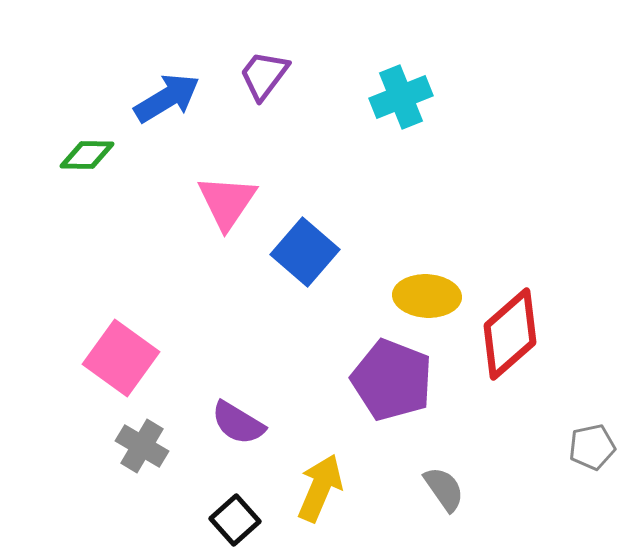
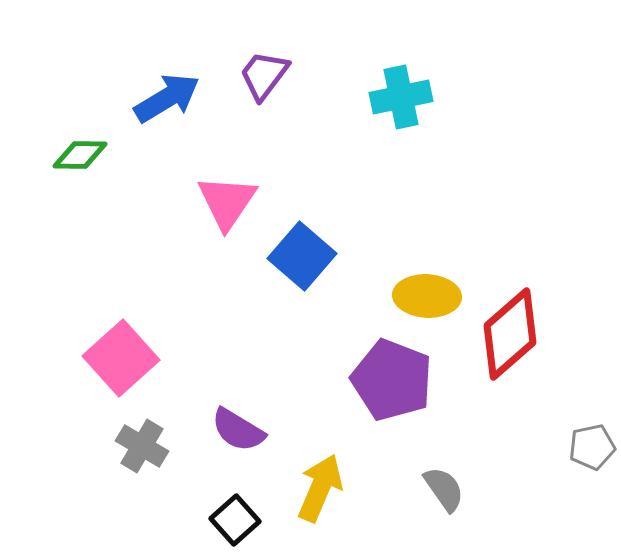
cyan cross: rotated 10 degrees clockwise
green diamond: moved 7 px left
blue square: moved 3 px left, 4 px down
pink square: rotated 12 degrees clockwise
purple semicircle: moved 7 px down
